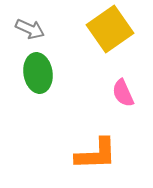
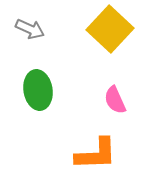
yellow square: rotated 12 degrees counterclockwise
green ellipse: moved 17 px down
pink semicircle: moved 8 px left, 7 px down
